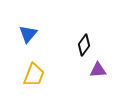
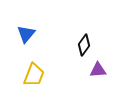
blue triangle: moved 2 px left
